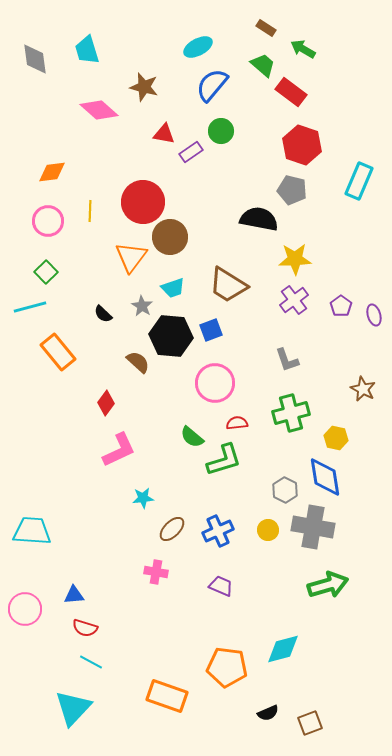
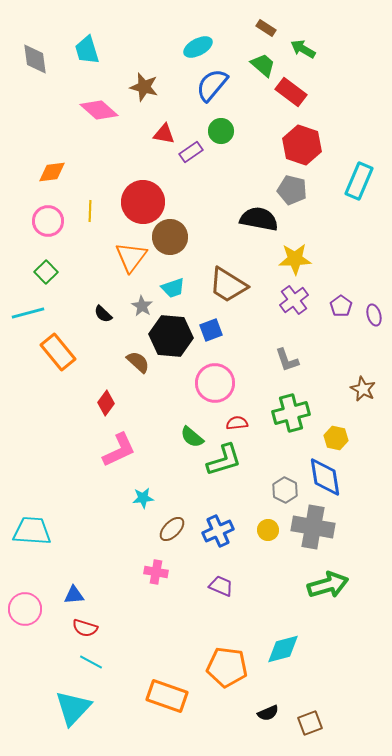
cyan line at (30, 307): moved 2 px left, 6 px down
